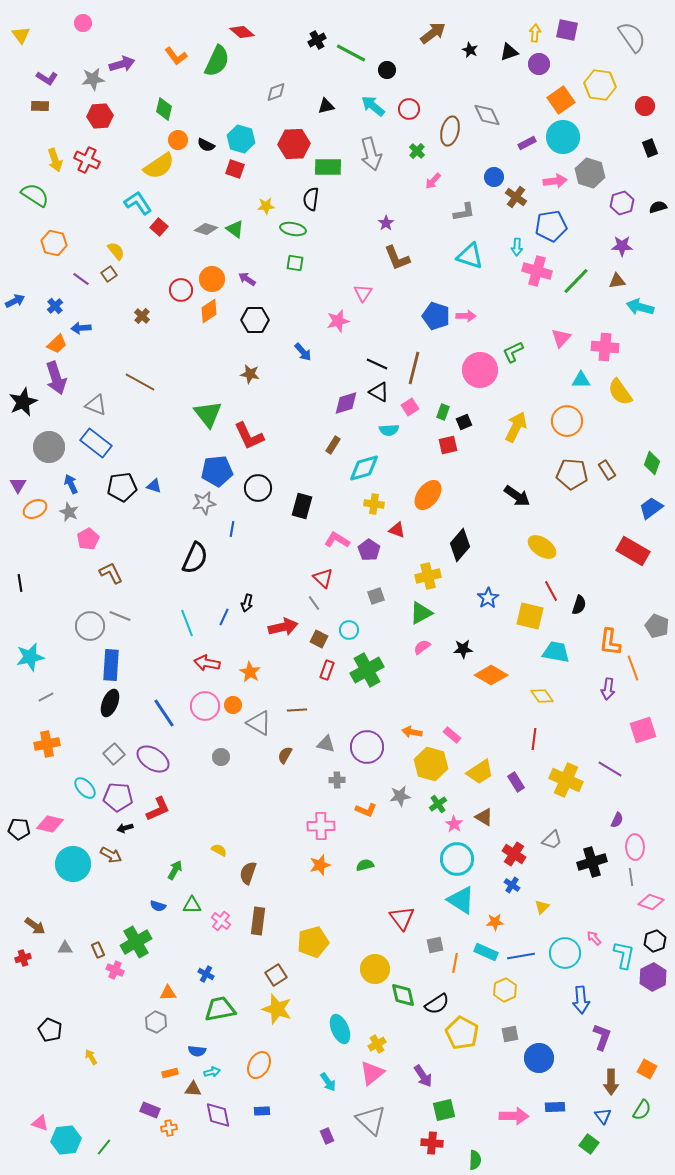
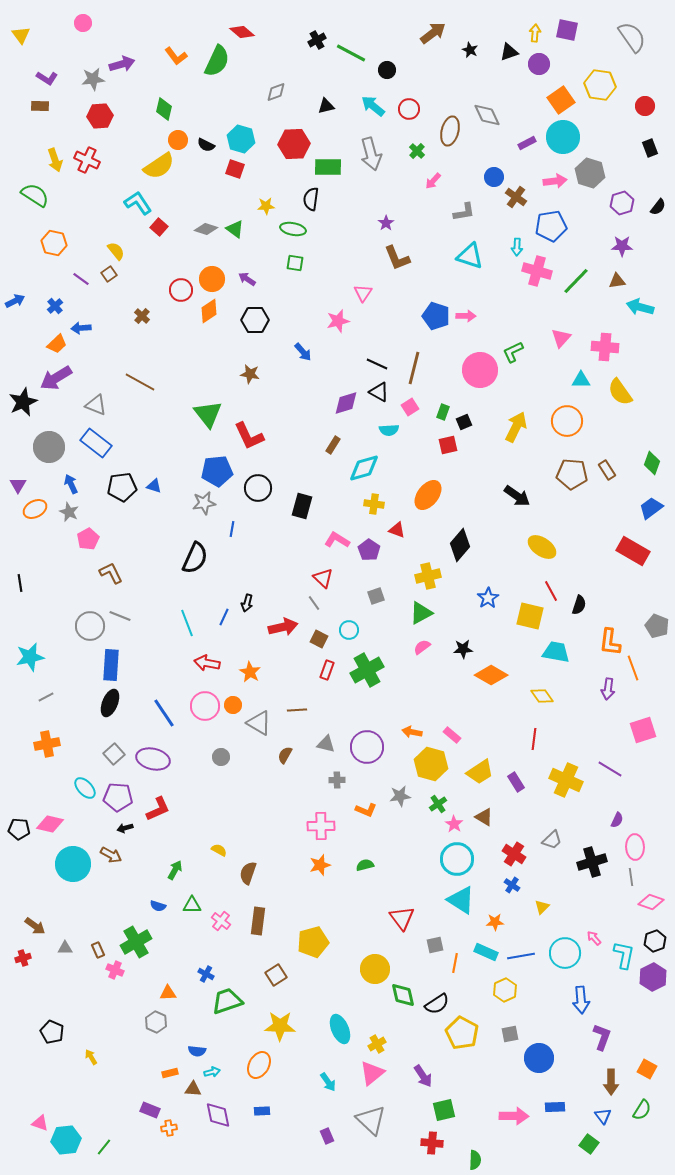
black semicircle at (658, 207): rotated 144 degrees clockwise
purple arrow at (56, 378): rotated 76 degrees clockwise
purple ellipse at (153, 759): rotated 20 degrees counterclockwise
green trapezoid at (220, 1009): moved 7 px right, 8 px up; rotated 8 degrees counterclockwise
yellow star at (277, 1009): moved 3 px right, 17 px down; rotated 16 degrees counterclockwise
black pentagon at (50, 1030): moved 2 px right, 2 px down
